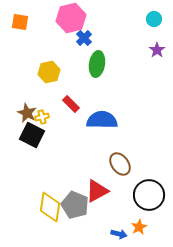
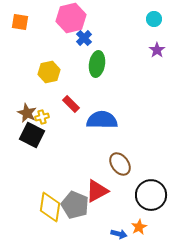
black circle: moved 2 px right
